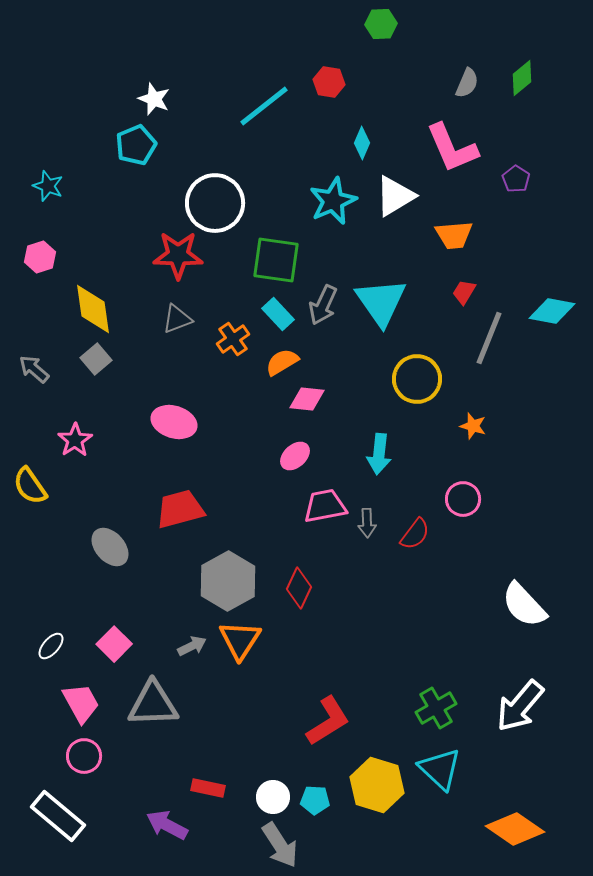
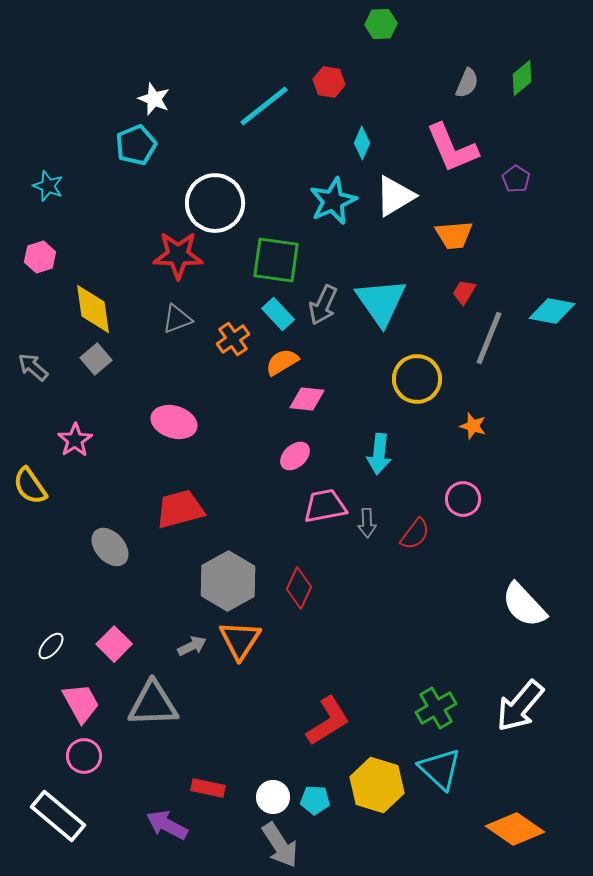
gray arrow at (34, 369): moved 1 px left, 2 px up
